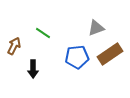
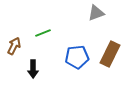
gray triangle: moved 15 px up
green line: rotated 56 degrees counterclockwise
brown rectangle: rotated 30 degrees counterclockwise
